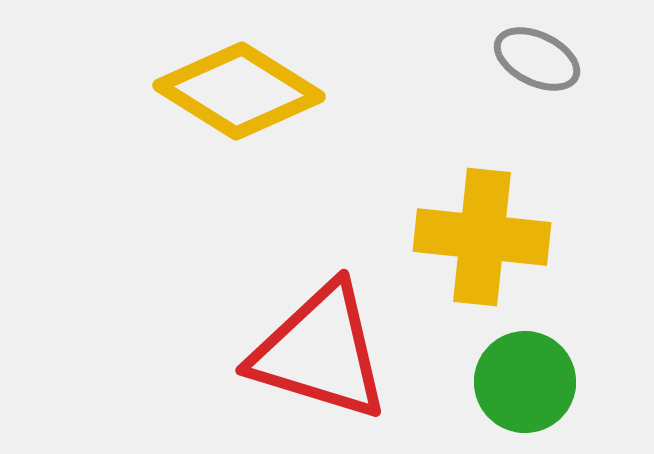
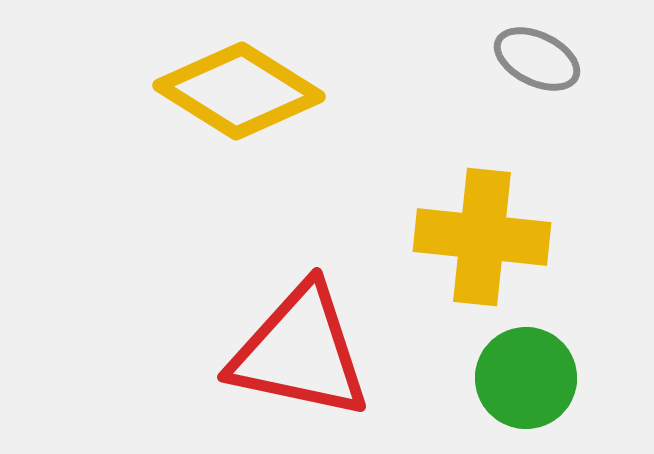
red triangle: moved 20 px left; rotated 5 degrees counterclockwise
green circle: moved 1 px right, 4 px up
